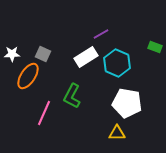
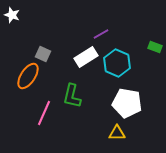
white star: moved 39 px up; rotated 21 degrees clockwise
green L-shape: rotated 15 degrees counterclockwise
